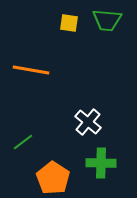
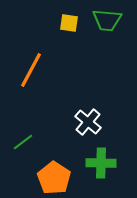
orange line: rotated 72 degrees counterclockwise
orange pentagon: moved 1 px right
